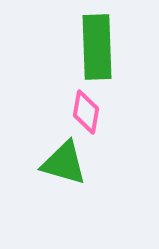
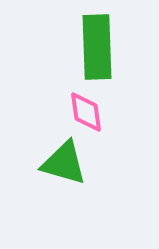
pink diamond: rotated 18 degrees counterclockwise
